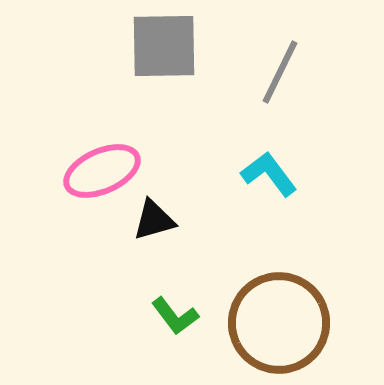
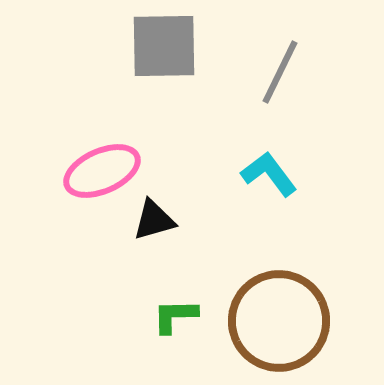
green L-shape: rotated 126 degrees clockwise
brown circle: moved 2 px up
